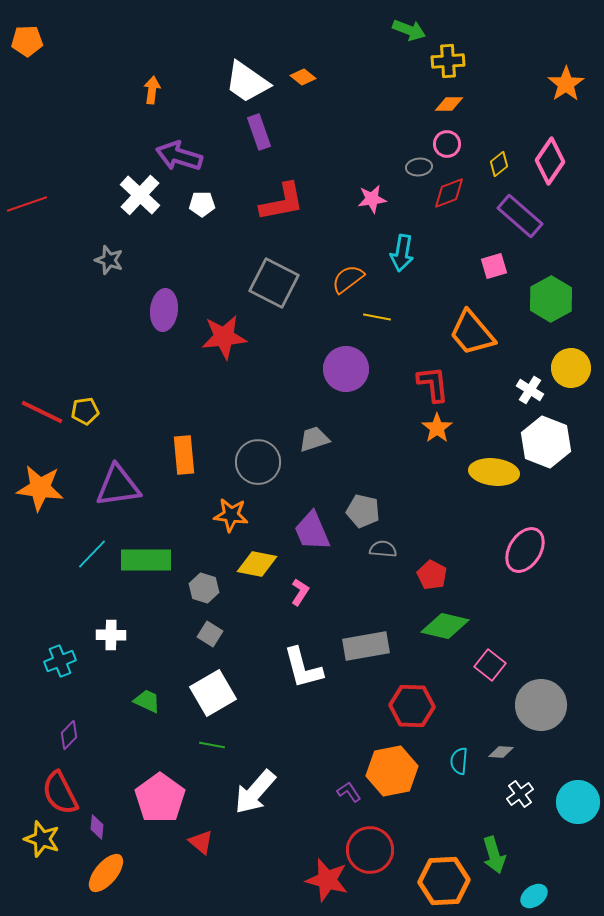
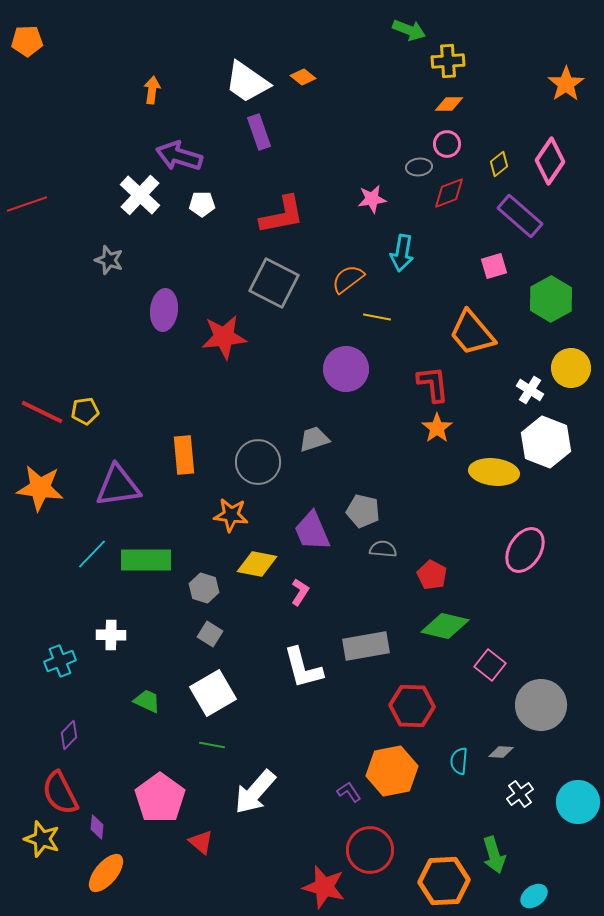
red L-shape at (282, 202): moved 13 px down
red star at (327, 880): moved 3 px left, 7 px down
